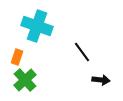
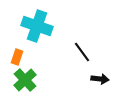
black arrow: moved 1 px left, 1 px up
